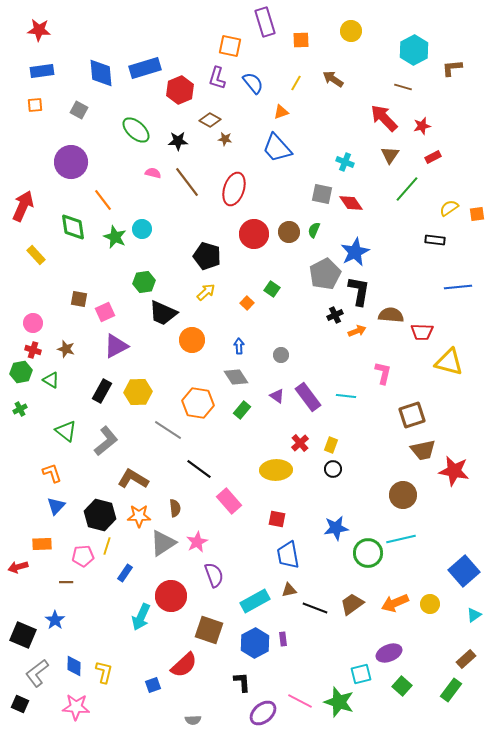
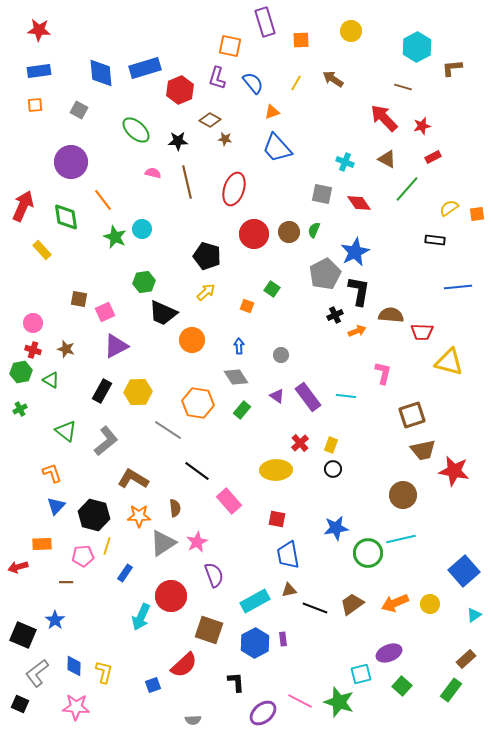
cyan hexagon at (414, 50): moved 3 px right, 3 px up
blue rectangle at (42, 71): moved 3 px left
orange triangle at (281, 112): moved 9 px left
brown triangle at (390, 155): moved 3 px left, 4 px down; rotated 36 degrees counterclockwise
brown line at (187, 182): rotated 24 degrees clockwise
red diamond at (351, 203): moved 8 px right
green diamond at (73, 227): moved 7 px left, 10 px up
yellow rectangle at (36, 255): moved 6 px right, 5 px up
orange square at (247, 303): moved 3 px down; rotated 24 degrees counterclockwise
black line at (199, 469): moved 2 px left, 2 px down
black hexagon at (100, 515): moved 6 px left
black L-shape at (242, 682): moved 6 px left
